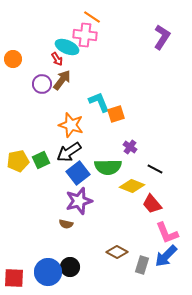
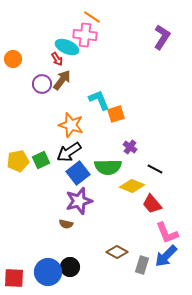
cyan L-shape: moved 2 px up
